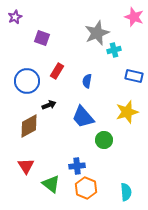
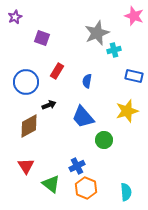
pink star: moved 1 px up
blue circle: moved 1 px left, 1 px down
yellow star: moved 1 px up
blue cross: rotated 21 degrees counterclockwise
